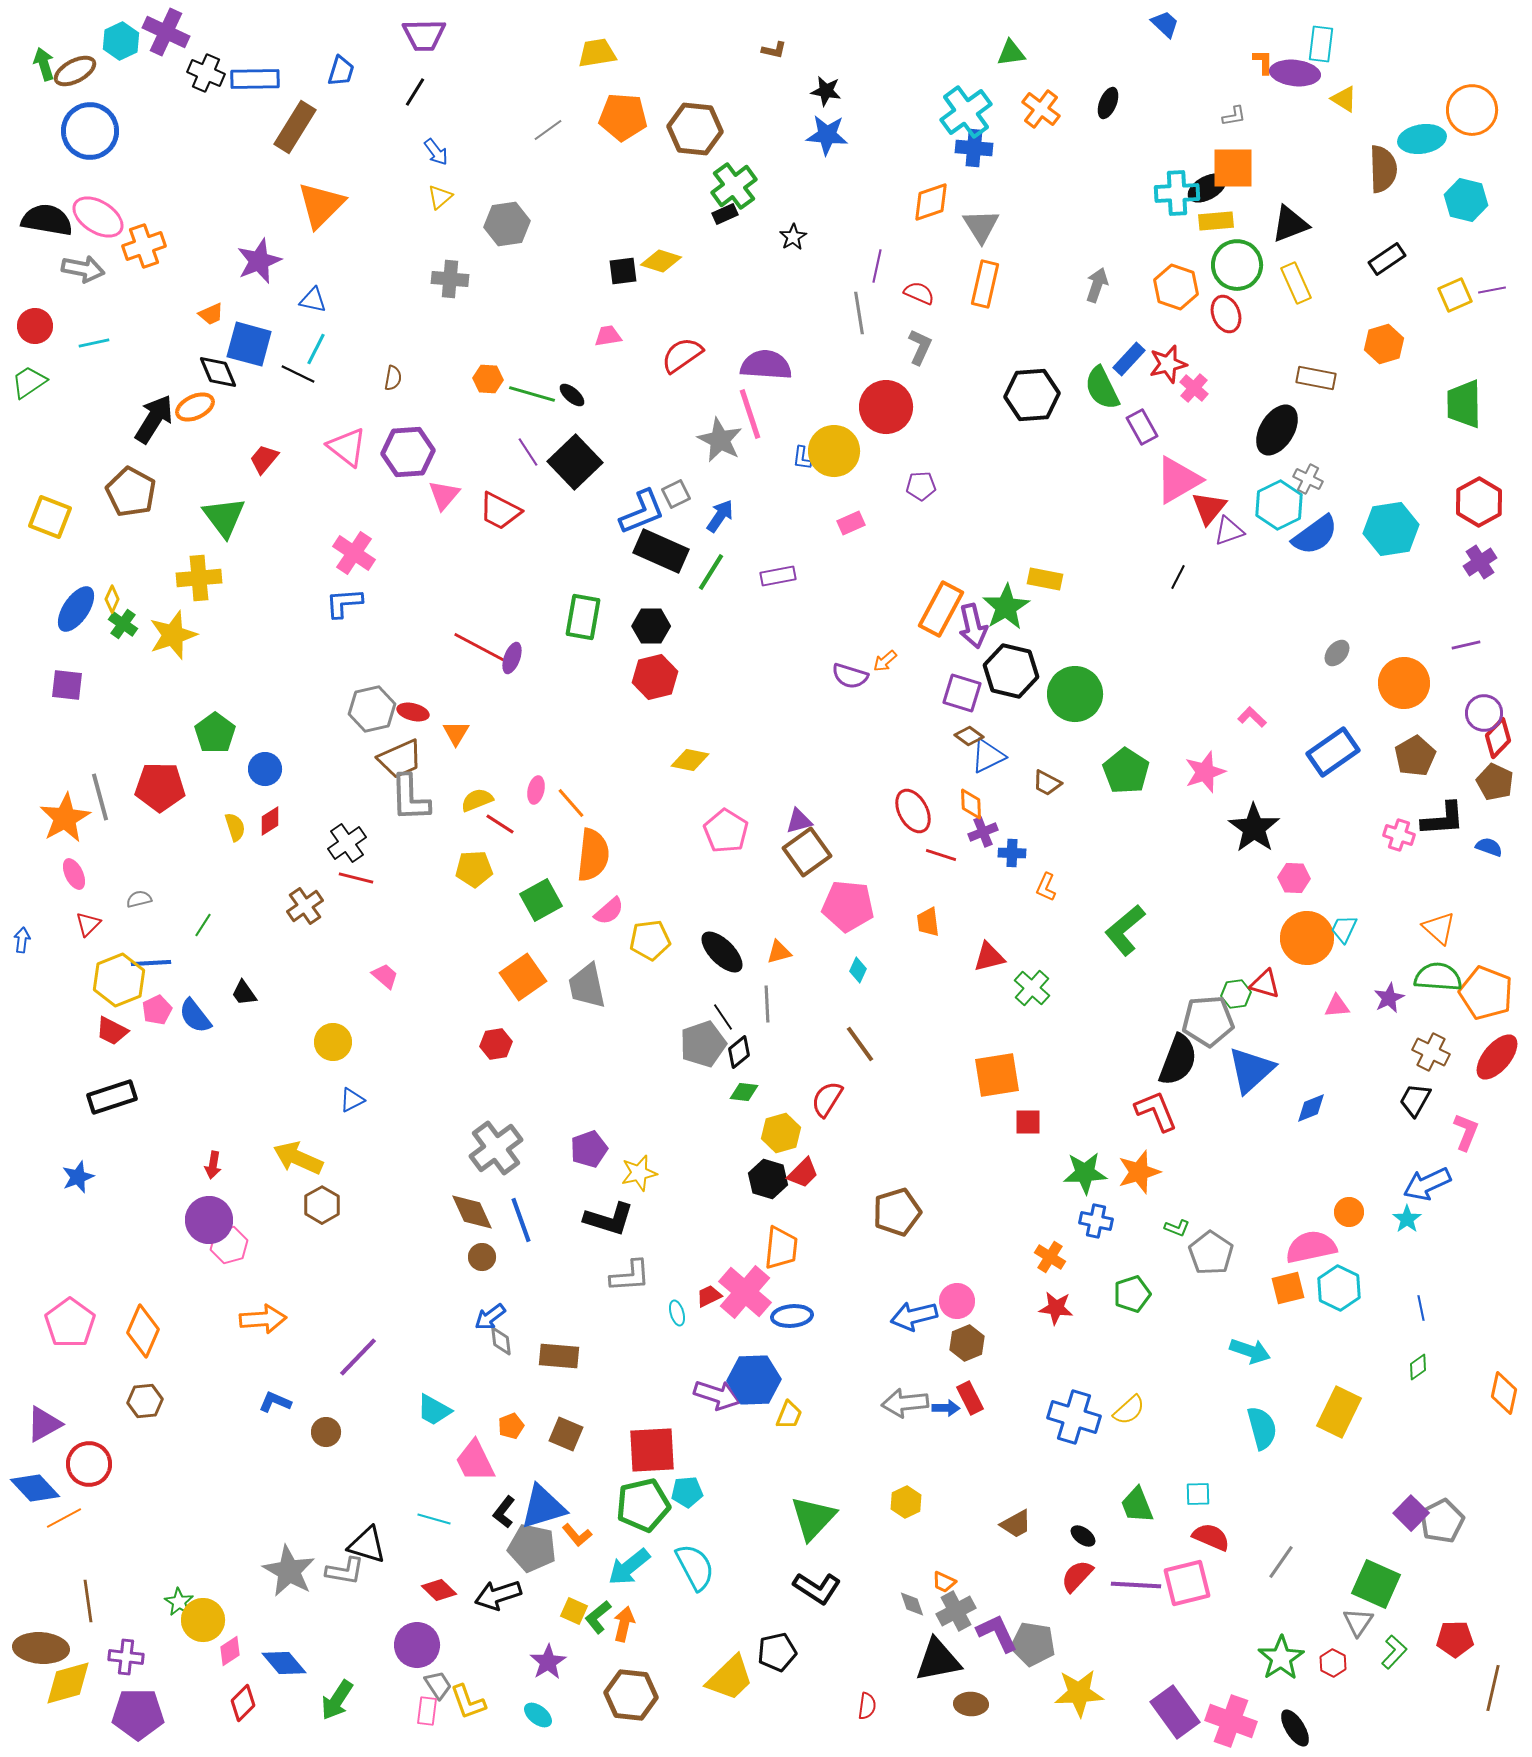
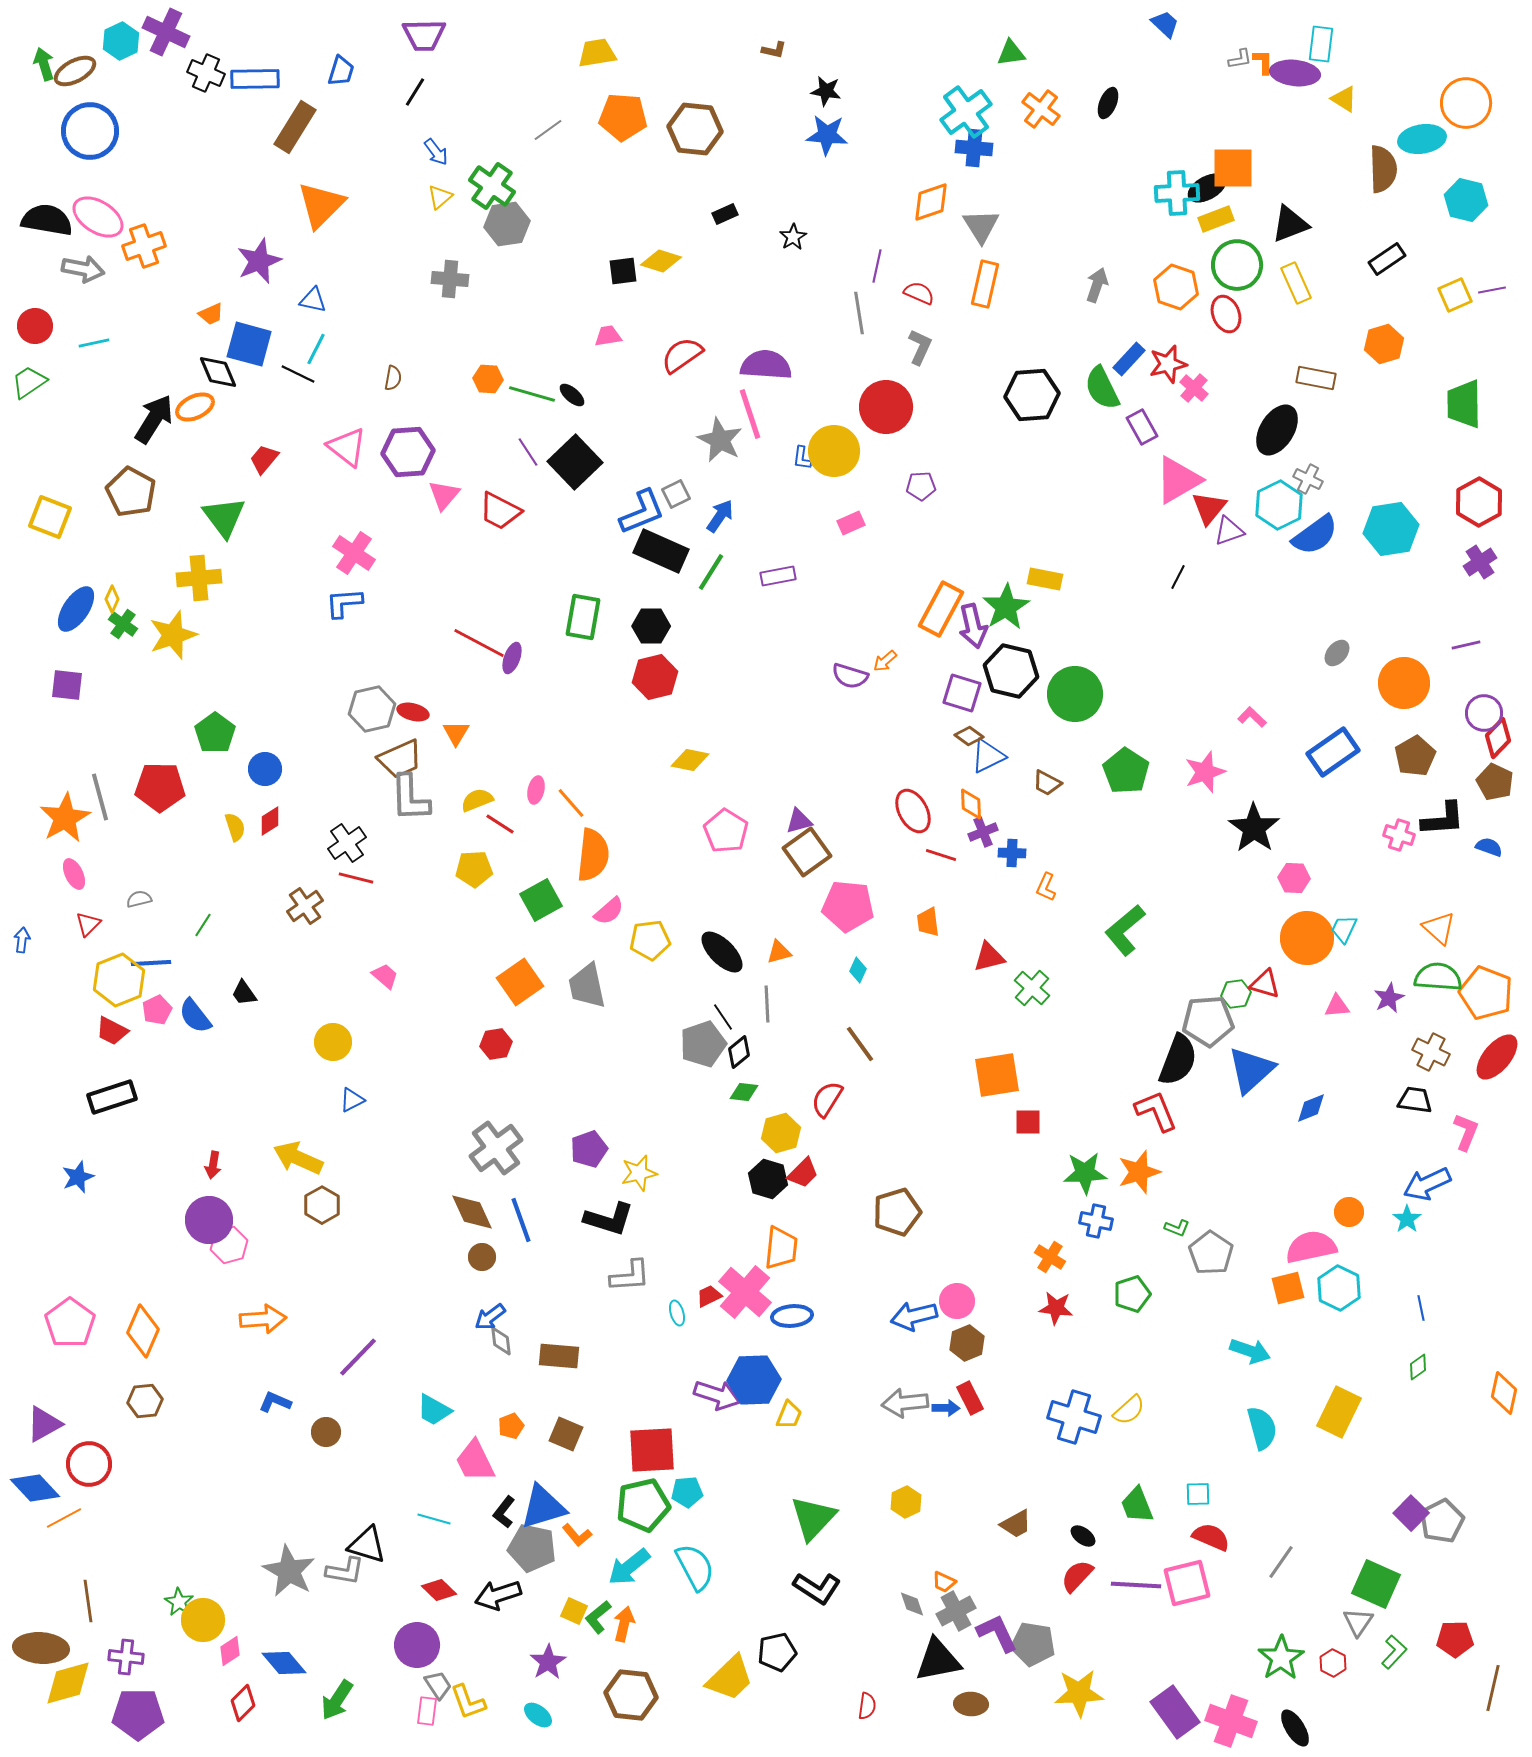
orange circle at (1472, 110): moved 6 px left, 7 px up
gray L-shape at (1234, 116): moved 6 px right, 57 px up
green cross at (734, 186): moved 242 px left; rotated 18 degrees counterclockwise
yellow rectangle at (1216, 221): moved 2 px up; rotated 16 degrees counterclockwise
red line at (479, 647): moved 4 px up
orange square at (523, 977): moved 3 px left, 5 px down
black trapezoid at (1415, 1100): rotated 69 degrees clockwise
